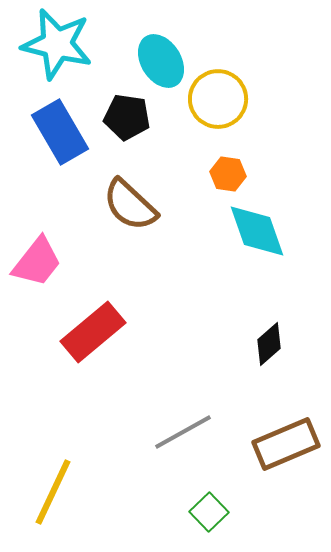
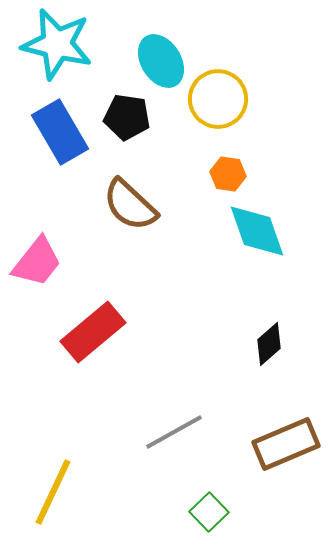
gray line: moved 9 px left
